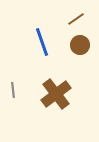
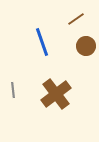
brown circle: moved 6 px right, 1 px down
